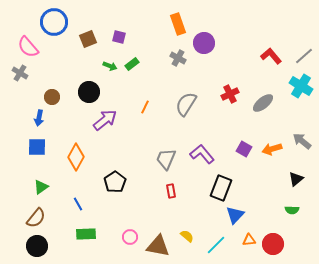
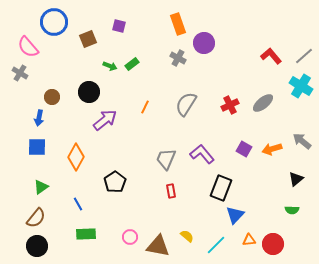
purple square at (119, 37): moved 11 px up
red cross at (230, 94): moved 11 px down
